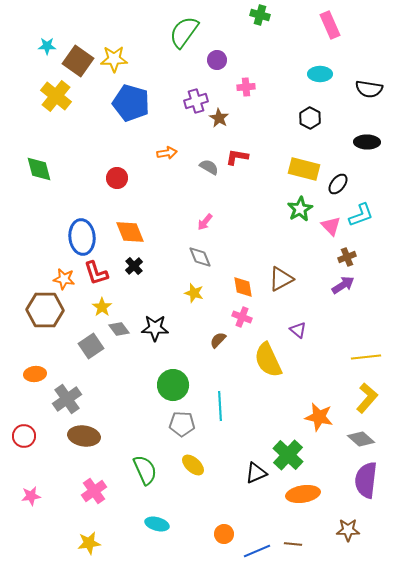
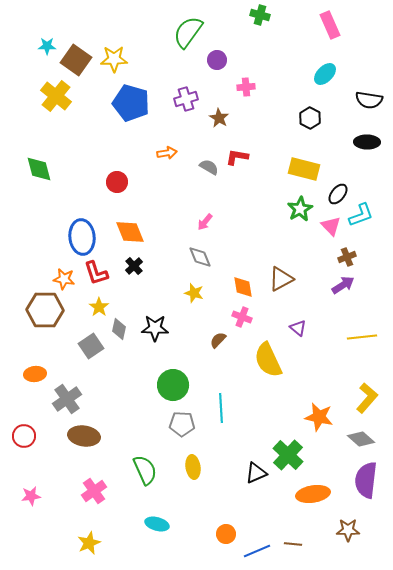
green semicircle at (184, 32): moved 4 px right
brown square at (78, 61): moved 2 px left, 1 px up
cyan ellipse at (320, 74): moved 5 px right; rotated 45 degrees counterclockwise
black semicircle at (369, 89): moved 11 px down
purple cross at (196, 101): moved 10 px left, 2 px up
red circle at (117, 178): moved 4 px down
black ellipse at (338, 184): moved 10 px down
yellow star at (102, 307): moved 3 px left
gray diamond at (119, 329): rotated 50 degrees clockwise
purple triangle at (298, 330): moved 2 px up
yellow line at (366, 357): moved 4 px left, 20 px up
cyan line at (220, 406): moved 1 px right, 2 px down
yellow ellipse at (193, 465): moved 2 px down; rotated 40 degrees clockwise
orange ellipse at (303, 494): moved 10 px right
orange circle at (224, 534): moved 2 px right
yellow star at (89, 543): rotated 15 degrees counterclockwise
